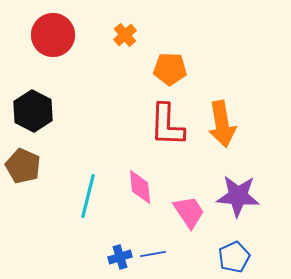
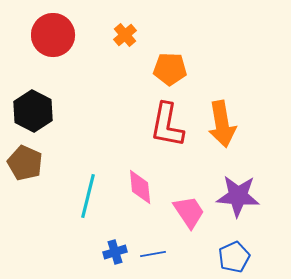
red L-shape: rotated 9 degrees clockwise
brown pentagon: moved 2 px right, 3 px up
blue cross: moved 5 px left, 5 px up
